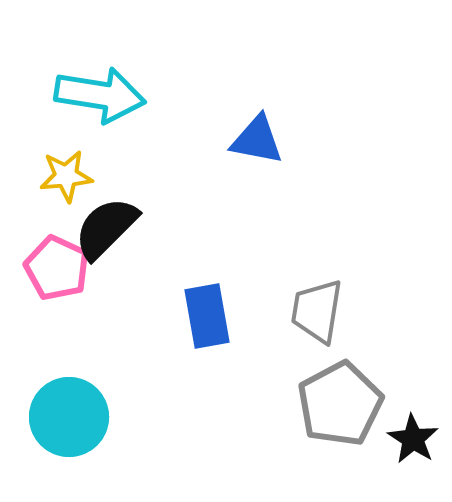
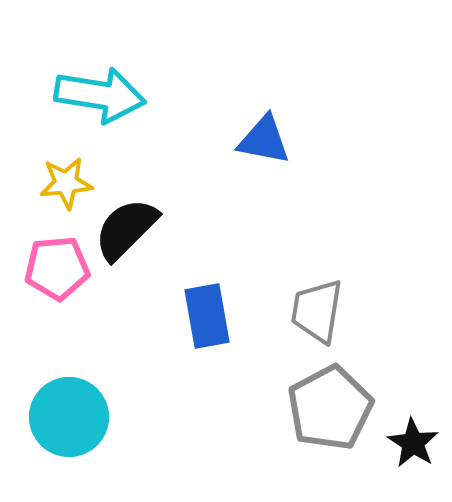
blue triangle: moved 7 px right
yellow star: moved 7 px down
black semicircle: moved 20 px right, 1 px down
pink pentagon: rotated 30 degrees counterclockwise
gray pentagon: moved 10 px left, 4 px down
black star: moved 4 px down
